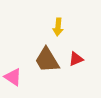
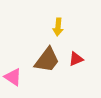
brown trapezoid: rotated 112 degrees counterclockwise
